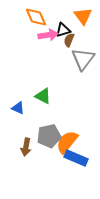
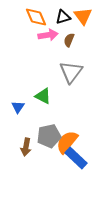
black triangle: moved 13 px up
gray triangle: moved 12 px left, 13 px down
blue triangle: moved 1 px up; rotated 40 degrees clockwise
blue rectangle: rotated 20 degrees clockwise
